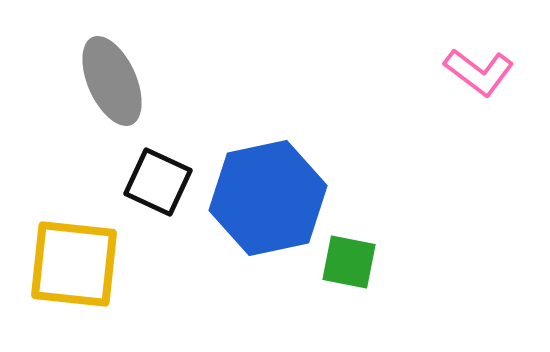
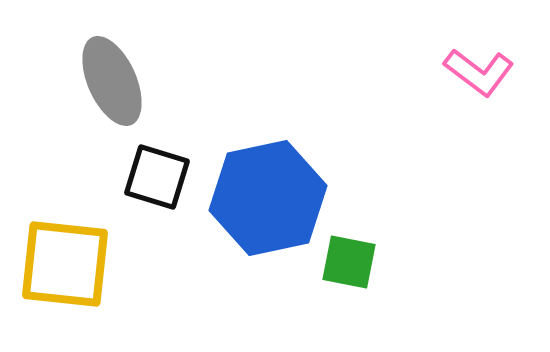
black square: moved 1 px left, 5 px up; rotated 8 degrees counterclockwise
yellow square: moved 9 px left
